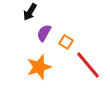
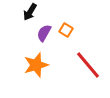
orange square: moved 12 px up
orange star: moved 3 px left, 2 px up
